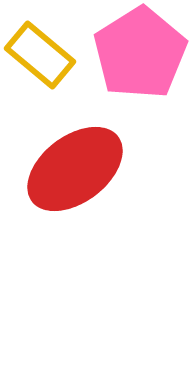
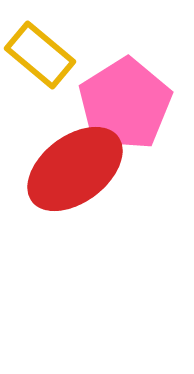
pink pentagon: moved 15 px left, 51 px down
